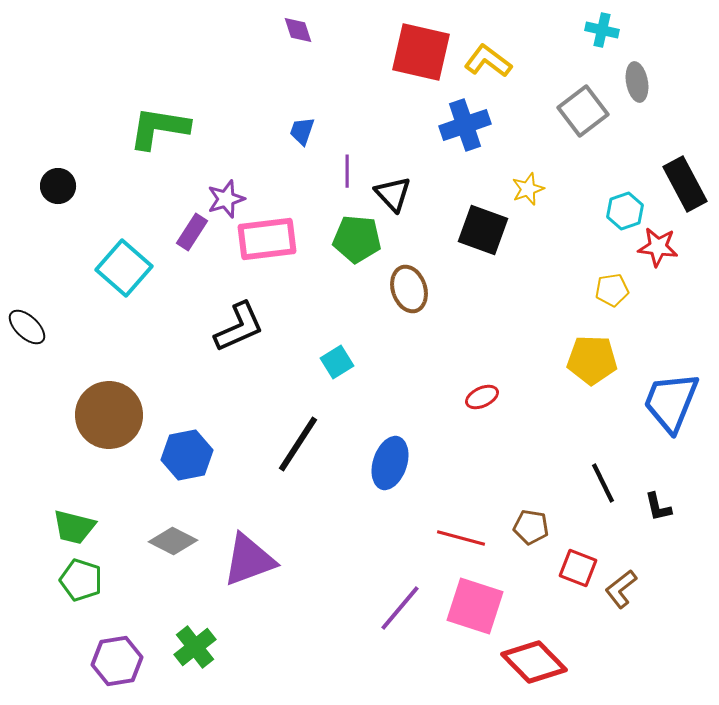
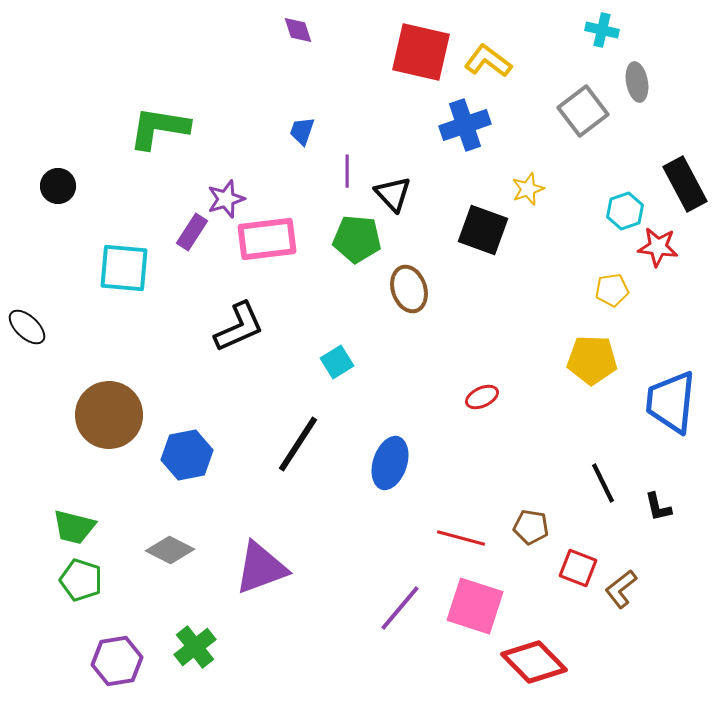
cyan square at (124, 268): rotated 36 degrees counterclockwise
blue trapezoid at (671, 402): rotated 16 degrees counterclockwise
gray diamond at (173, 541): moved 3 px left, 9 px down
purple triangle at (249, 560): moved 12 px right, 8 px down
